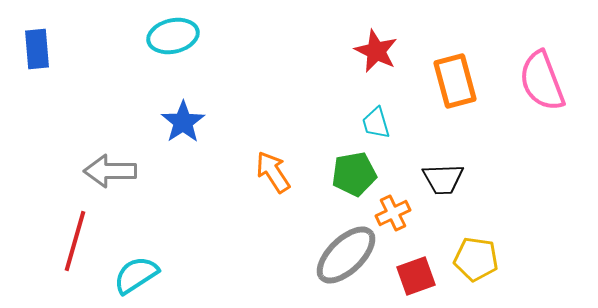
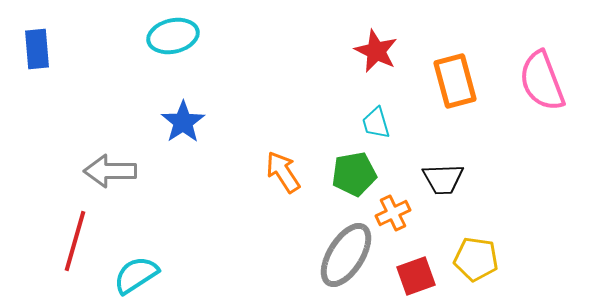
orange arrow: moved 10 px right
gray ellipse: rotated 14 degrees counterclockwise
